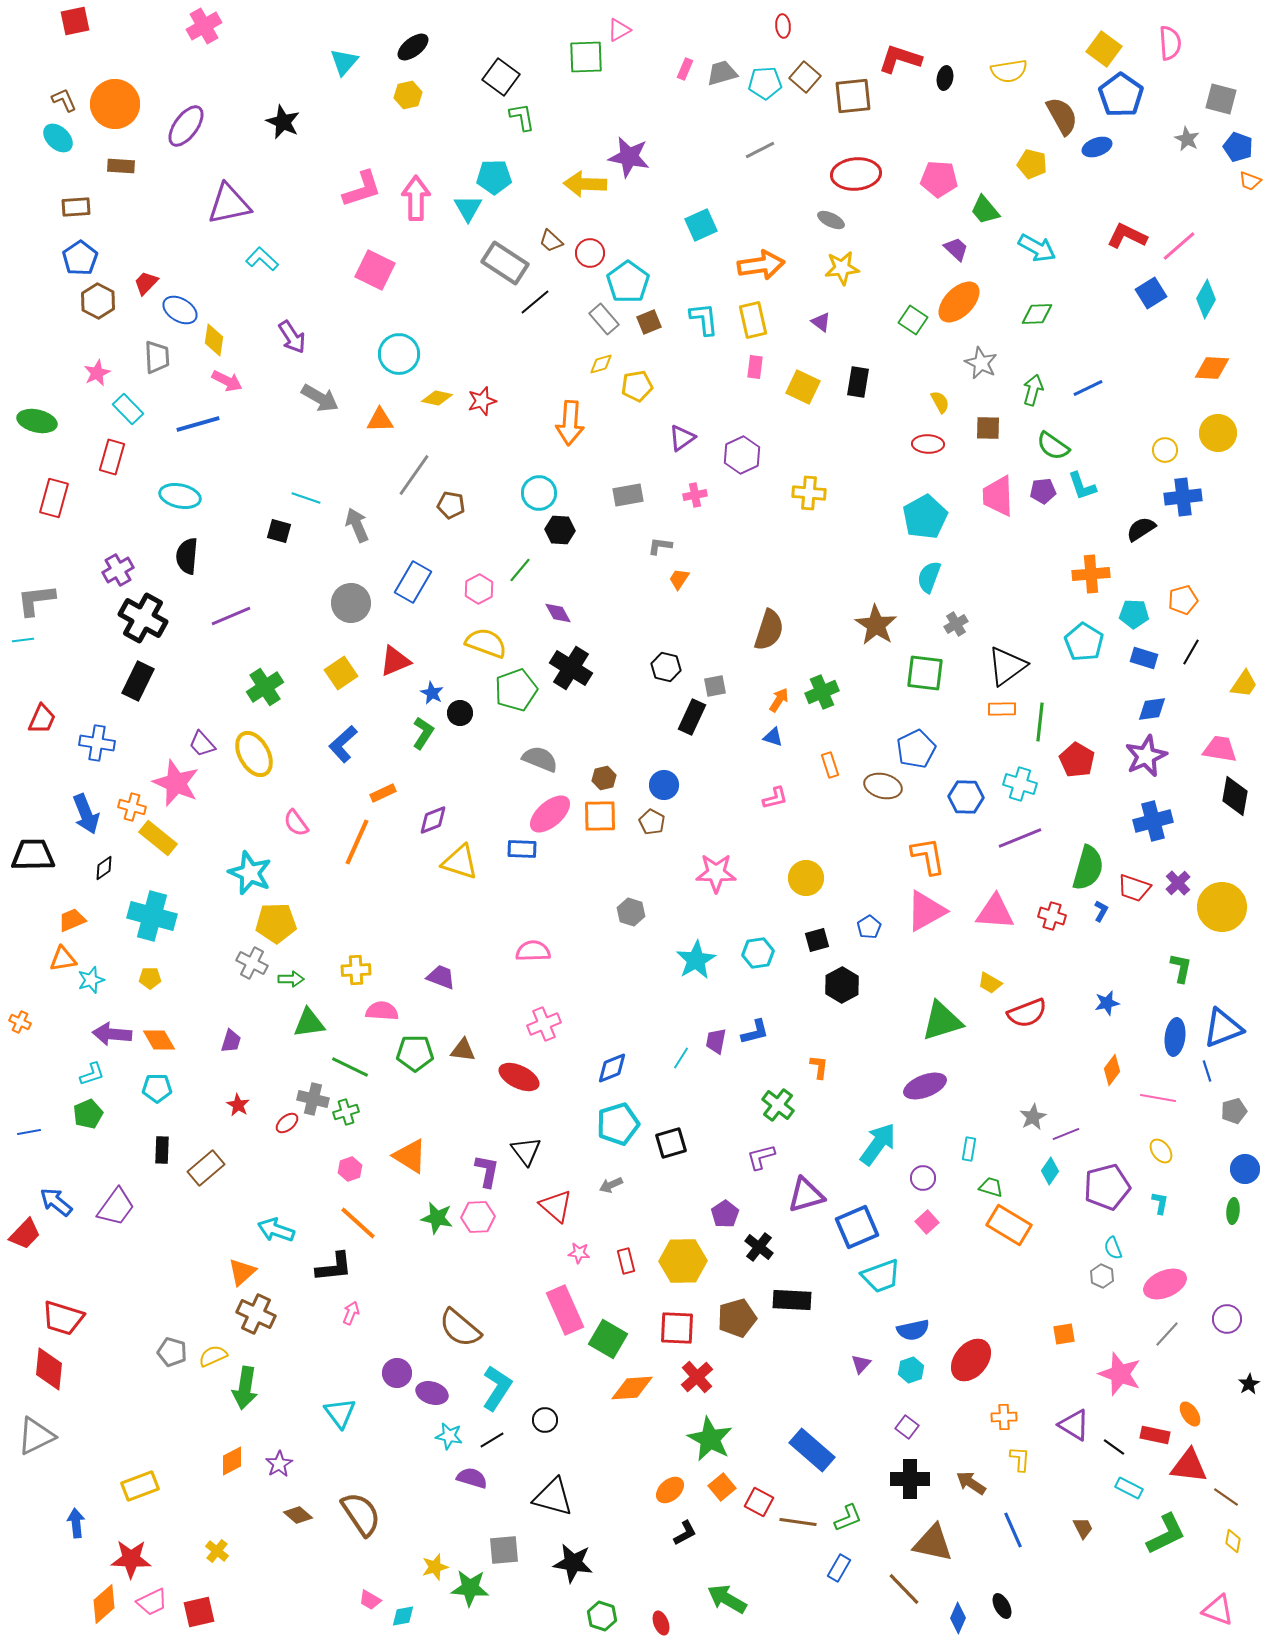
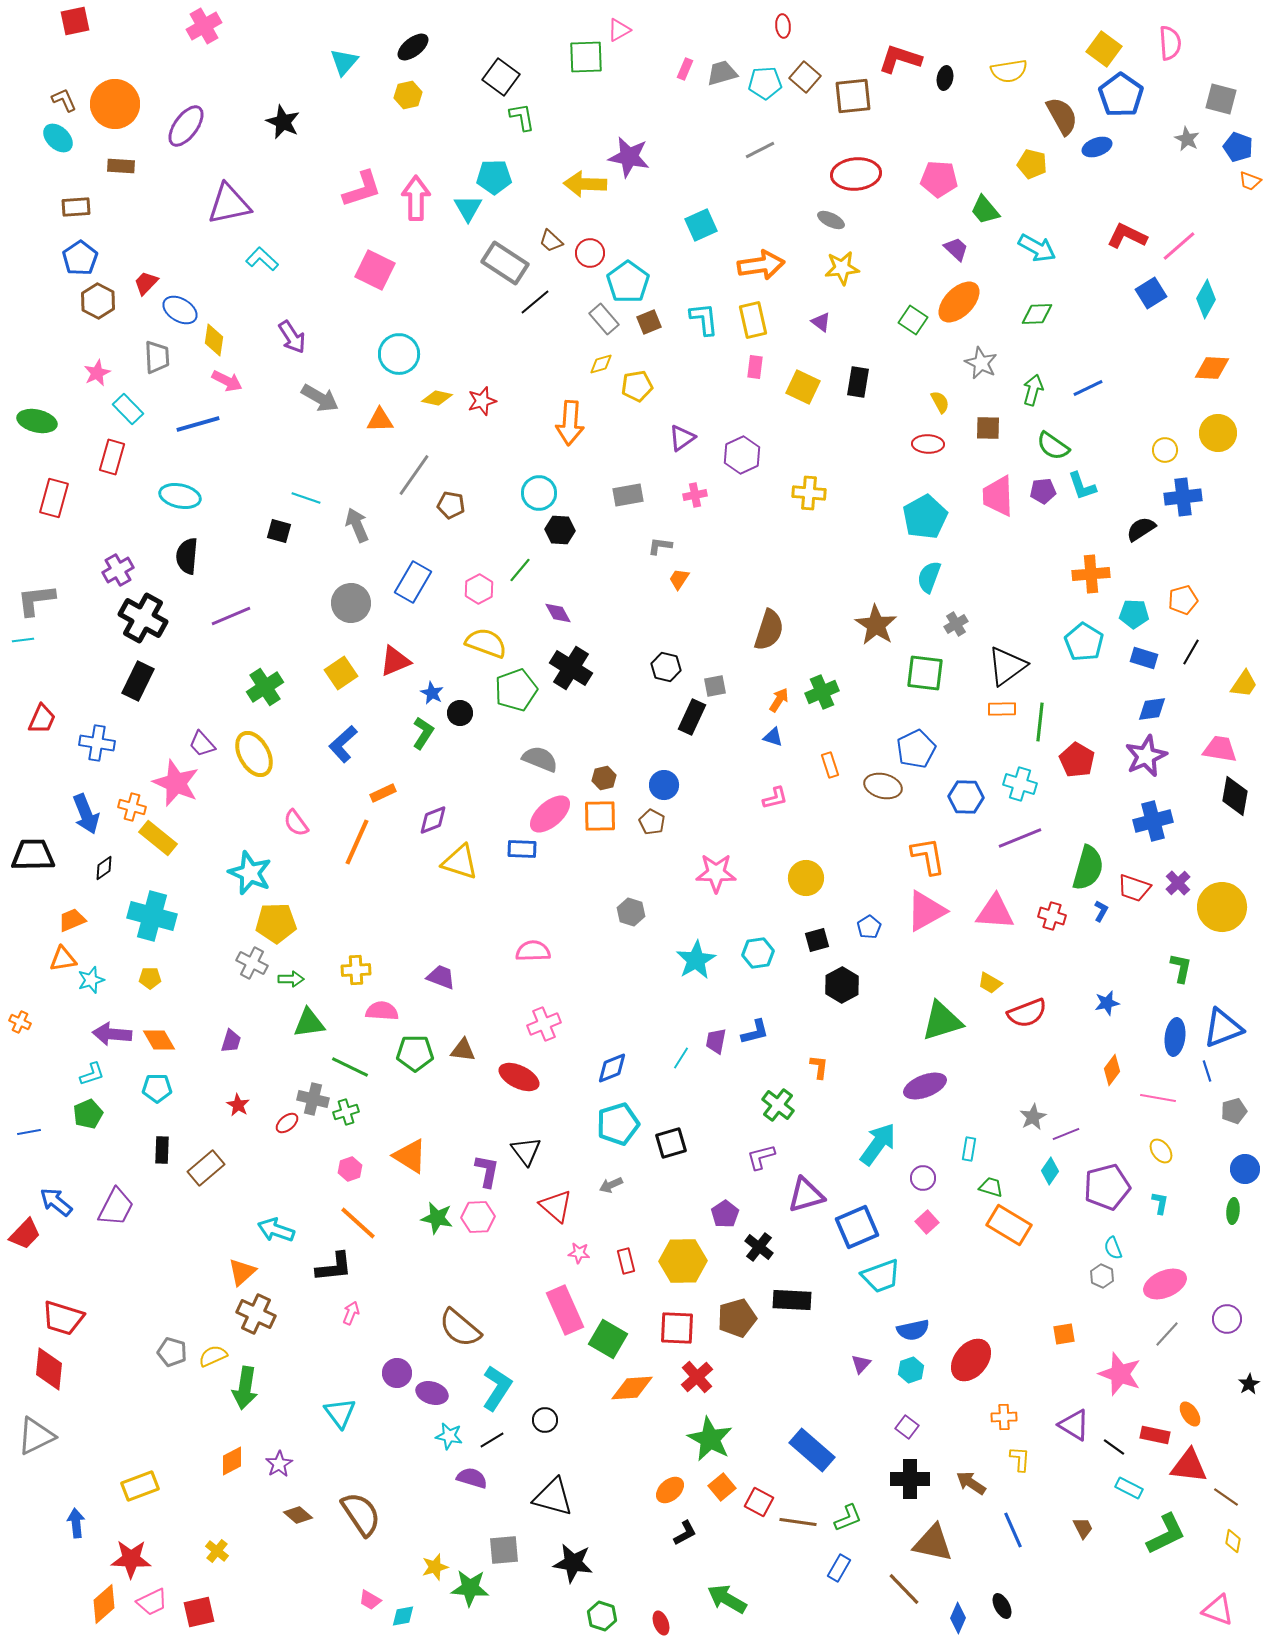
purple trapezoid at (116, 1207): rotated 9 degrees counterclockwise
